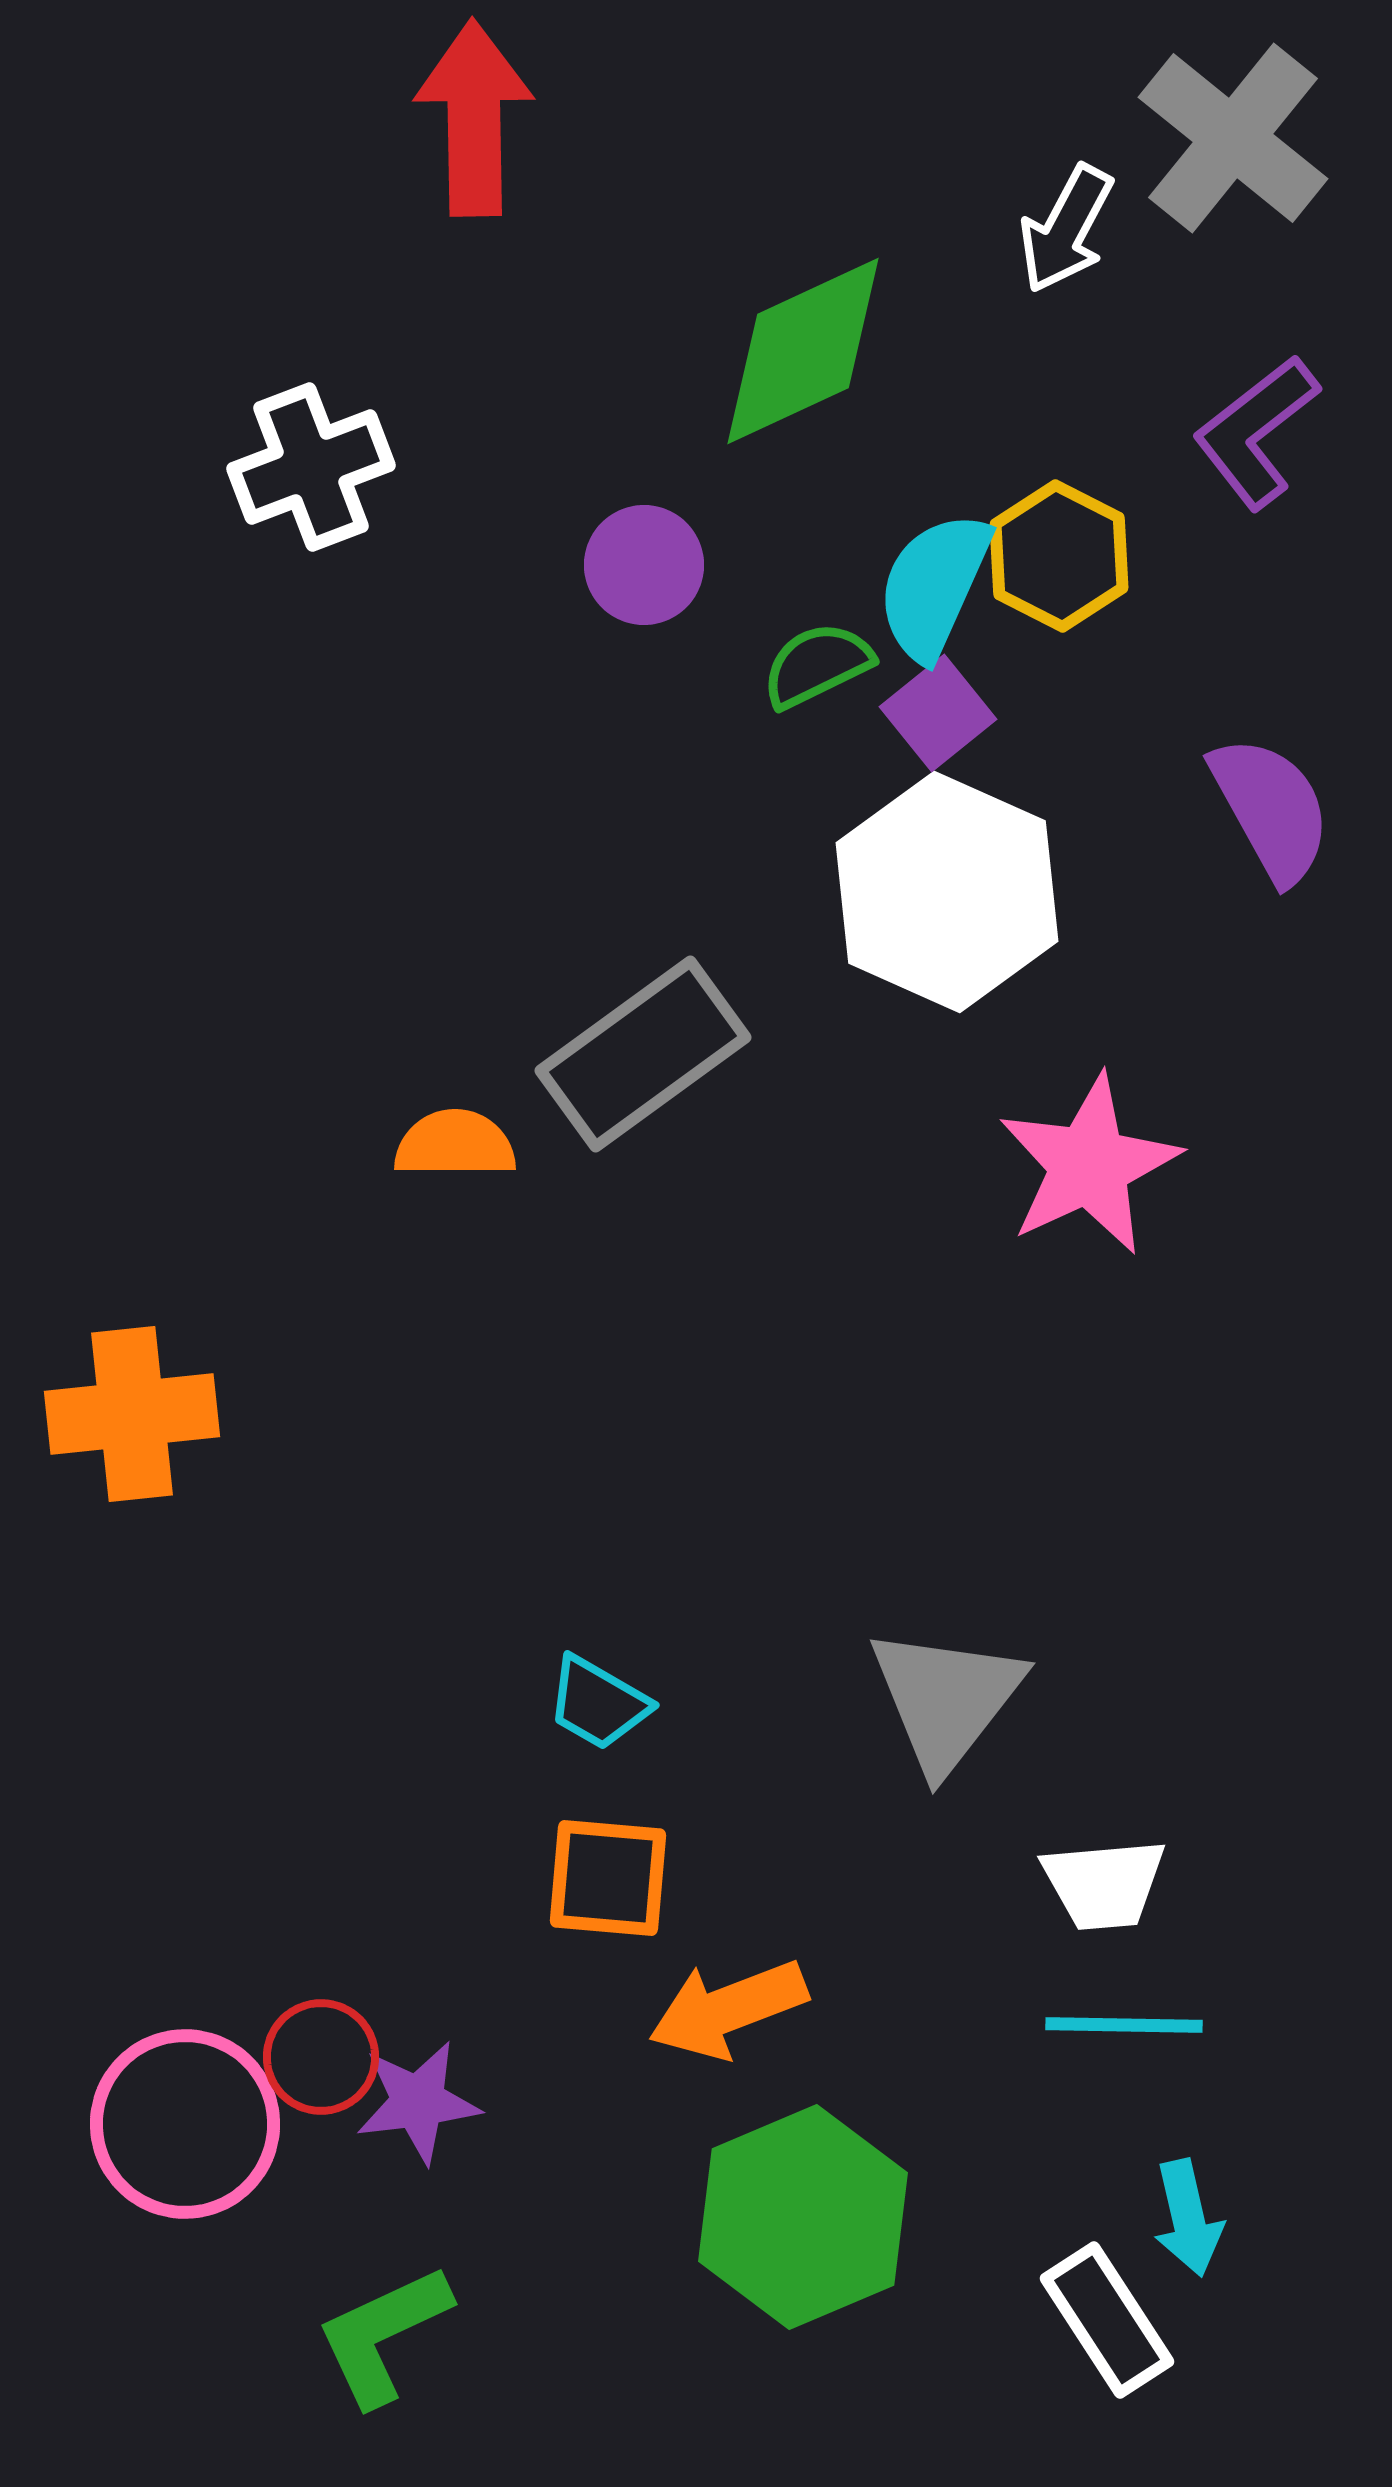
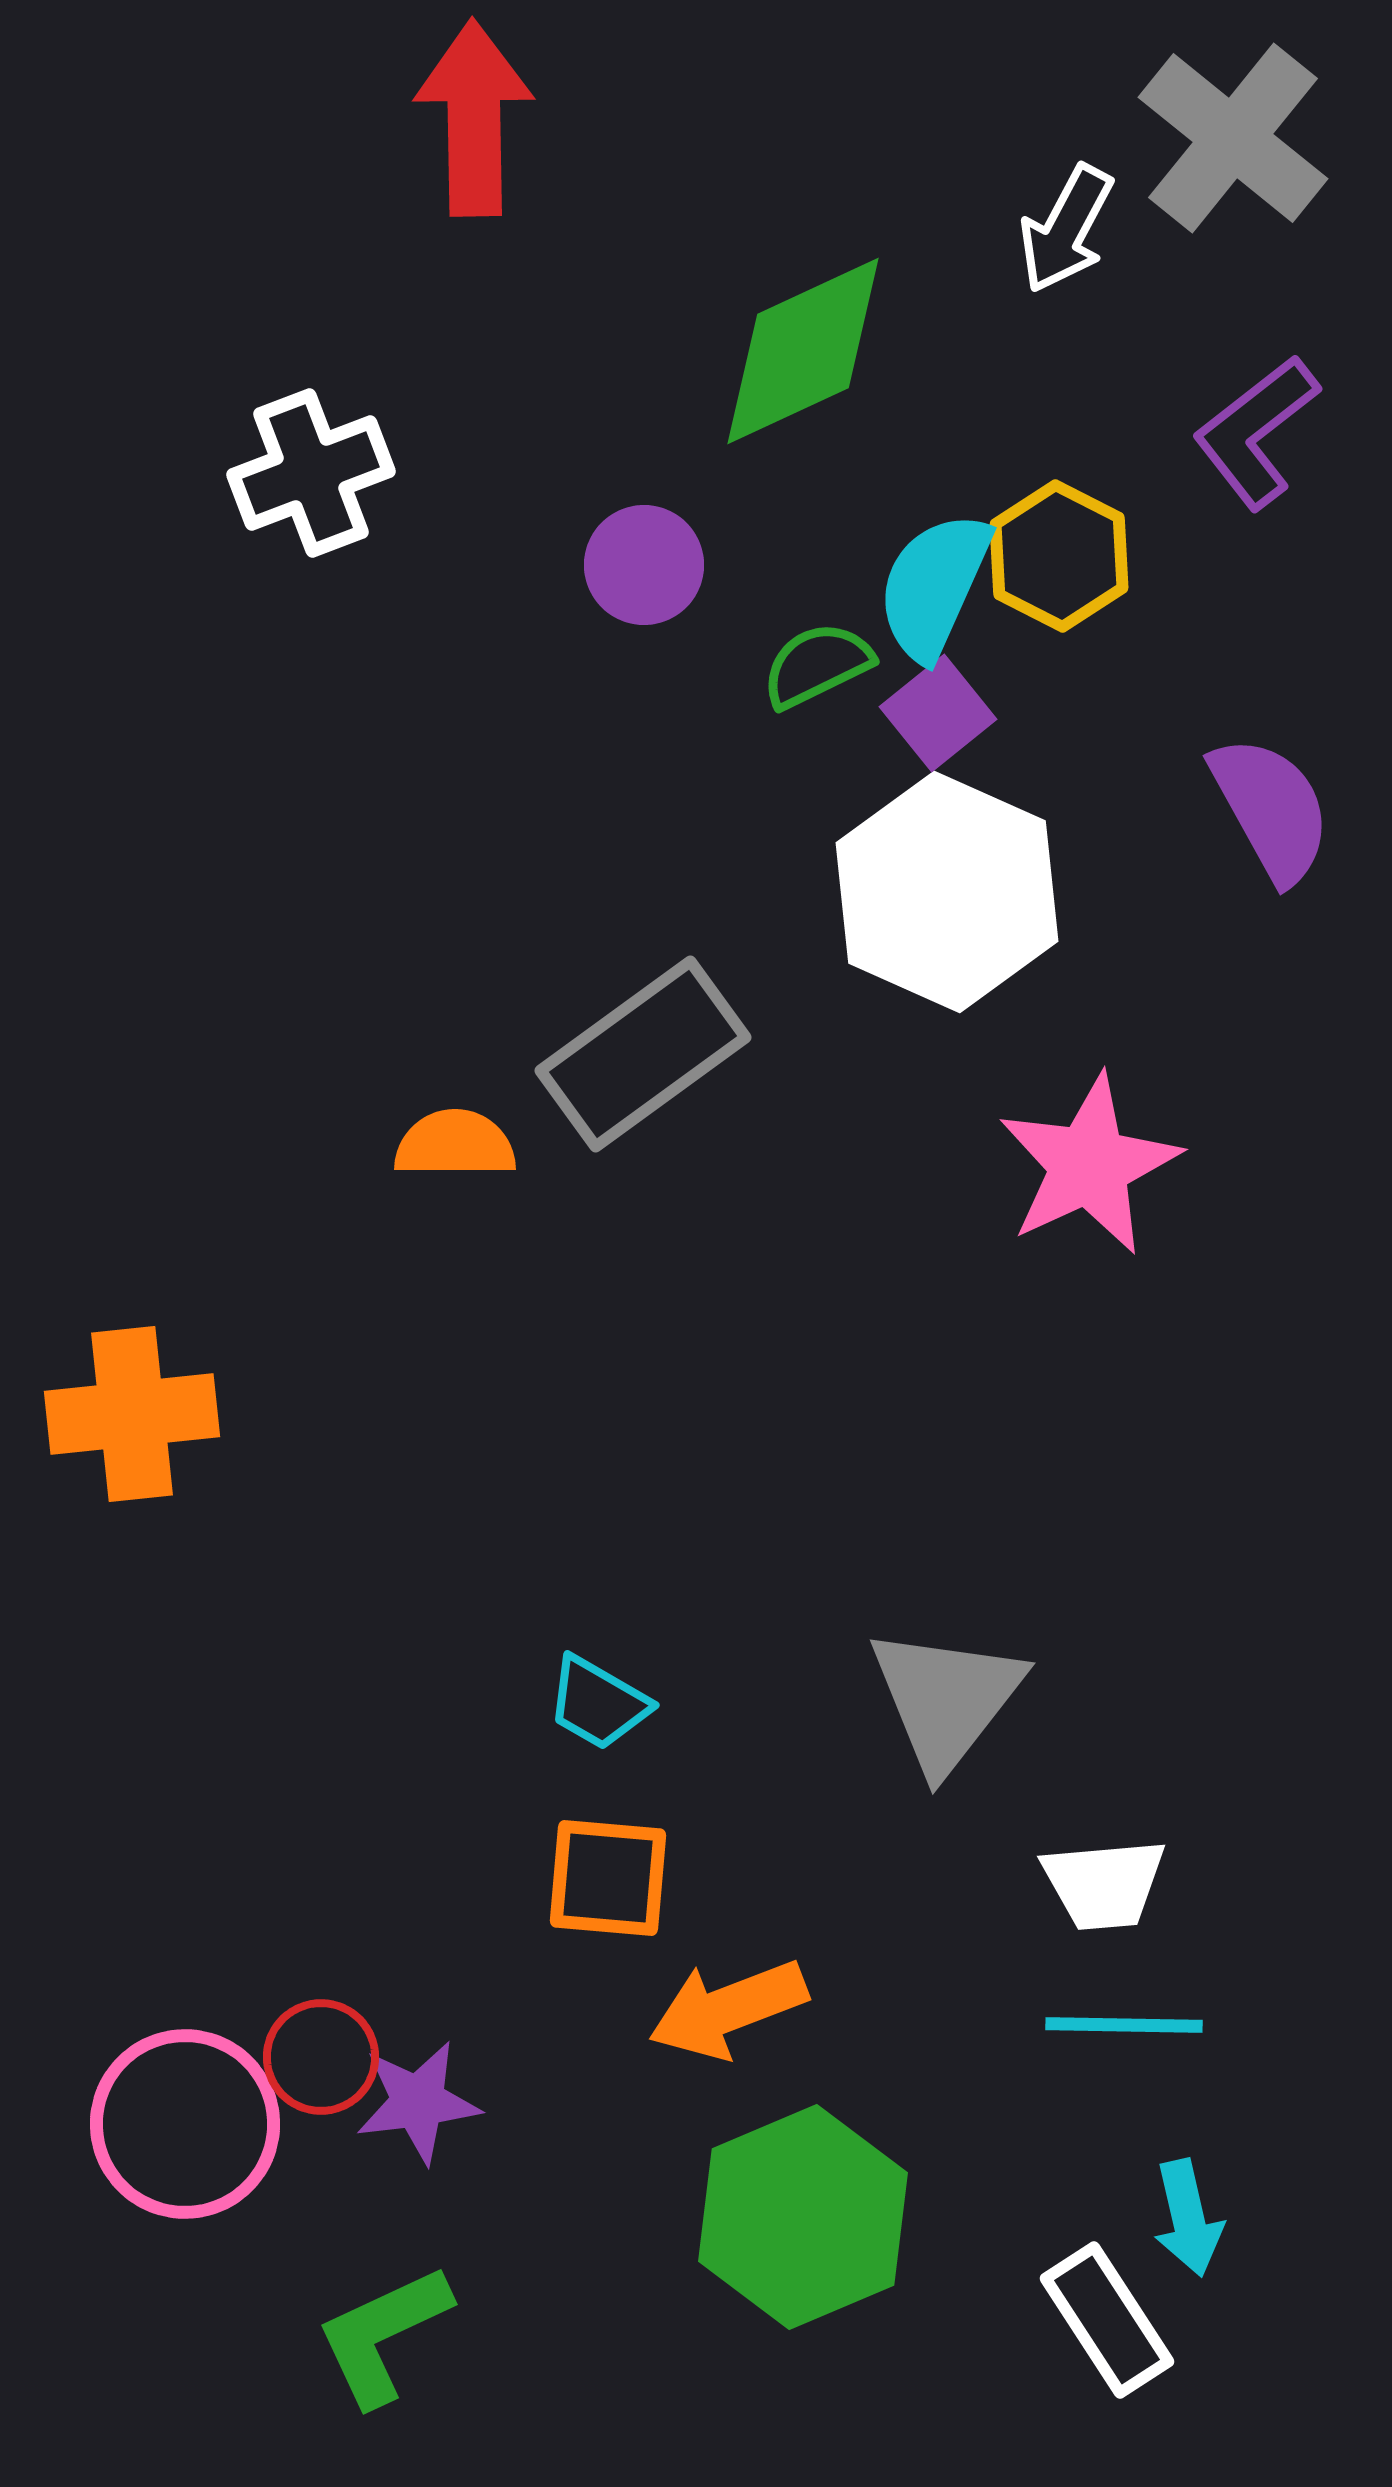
white cross: moved 6 px down
